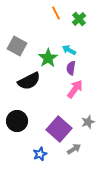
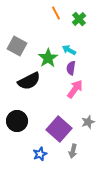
gray arrow: moved 1 px left, 2 px down; rotated 136 degrees clockwise
